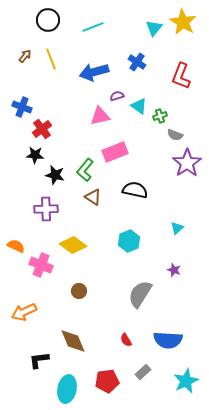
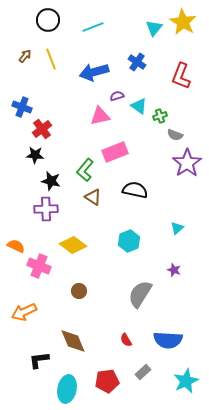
black star at (55, 175): moved 4 px left, 6 px down
pink cross at (41, 265): moved 2 px left, 1 px down
